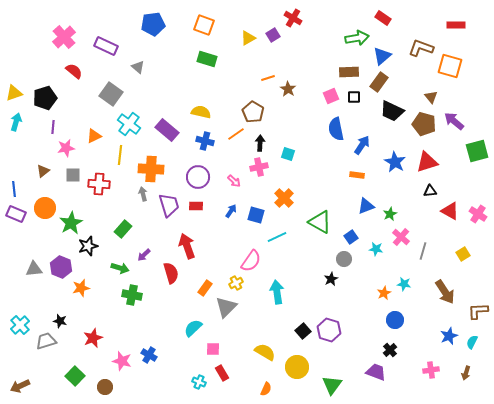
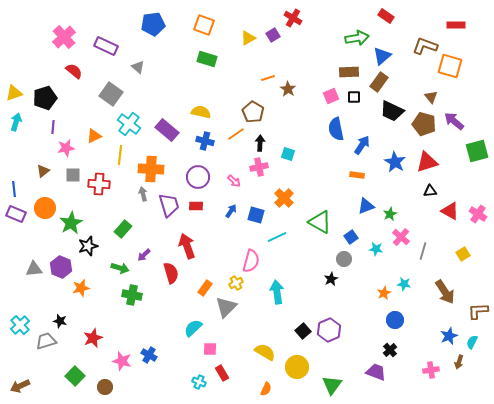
red rectangle at (383, 18): moved 3 px right, 2 px up
brown L-shape at (421, 48): moved 4 px right, 2 px up
pink semicircle at (251, 261): rotated 20 degrees counterclockwise
purple hexagon at (329, 330): rotated 20 degrees clockwise
pink square at (213, 349): moved 3 px left
brown arrow at (466, 373): moved 7 px left, 11 px up
